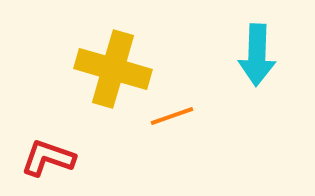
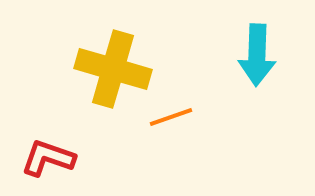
orange line: moved 1 px left, 1 px down
